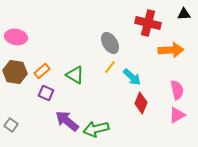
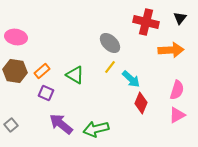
black triangle: moved 4 px left, 4 px down; rotated 48 degrees counterclockwise
red cross: moved 2 px left, 1 px up
gray ellipse: rotated 15 degrees counterclockwise
brown hexagon: moved 1 px up
cyan arrow: moved 1 px left, 2 px down
pink semicircle: rotated 30 degrees clockwise
purple arrow: moved 6 px left, 3 px down
gray square: rotated 16 degrees clockwise
